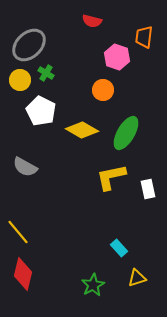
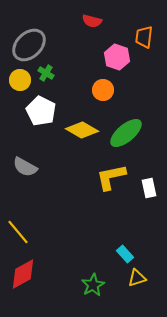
green ellipse: rotated 20 degrees clockwise
white rectangle: moved 1 px right, 1 px up
cyan rectangle: moved 6 px right, 6 px down
red diamond: rotated 48 degrees clockwise
